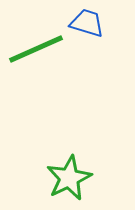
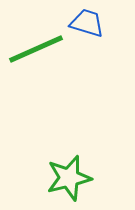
green star: rotated 12 degrees clockwise
